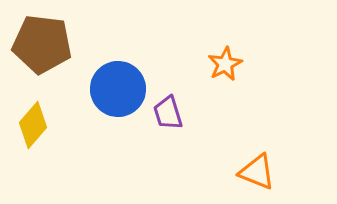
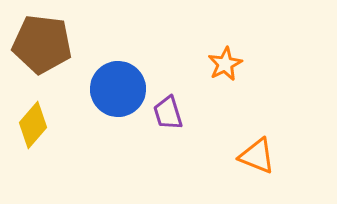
orange triangle: moved 16 px up
